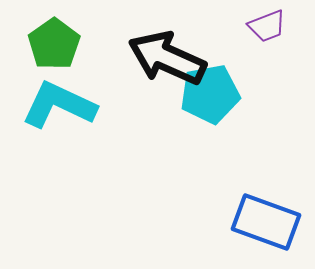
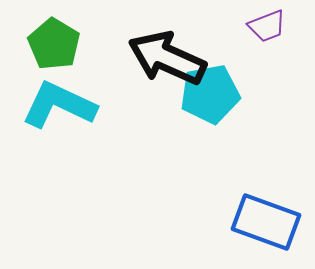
green pentagon: rotated 6 degrees counterclockwise
